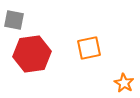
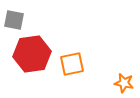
orange square: moved 17 px left, 16 px down
orange star: rotated 18 degrees counterclockwise
